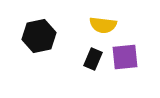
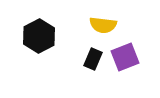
black hexagon: rotated 16 degrees counterclockwise
purple square: rotated 16 degrees counterclockwise
